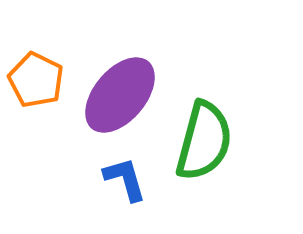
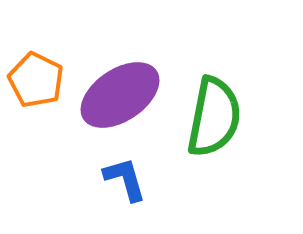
purple ellipse: rotated 16 degrees clockwise
green semicircle: moved 10 px right, 24 px up; rotated 4 degrees counterclockwise
